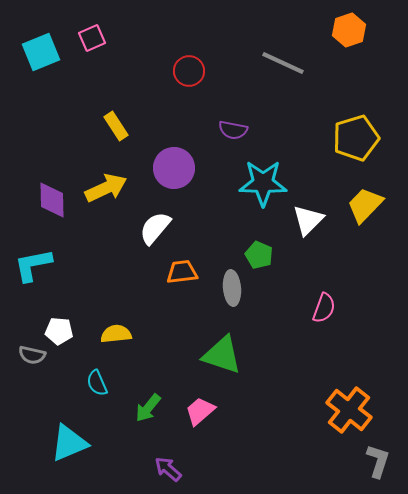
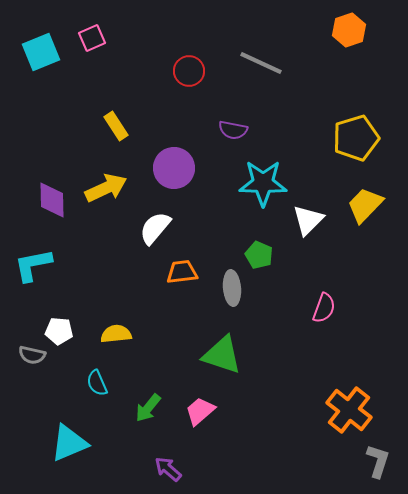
gray line: moved 22 px left
